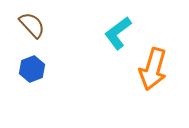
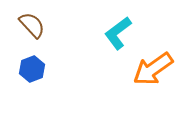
orange arrow: rotated 39 degrees clockwise
